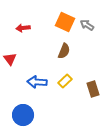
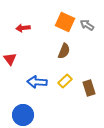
brown rectangle: moved 4 px left, 1 px up
